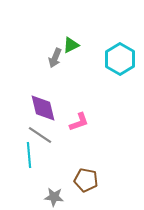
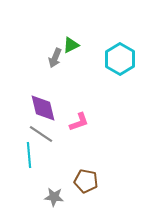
gray line: moved 1 px right, 1 px up
brown pentagon: moved 1 px down
